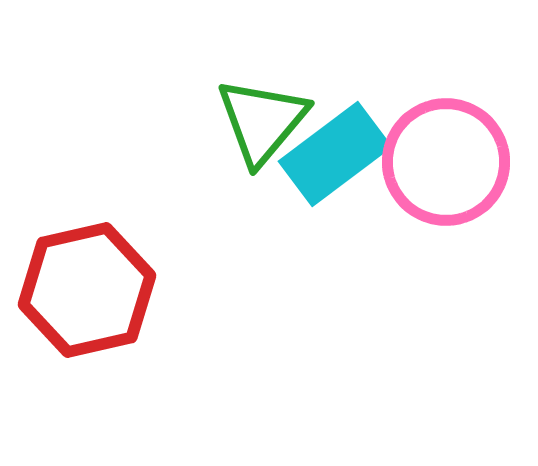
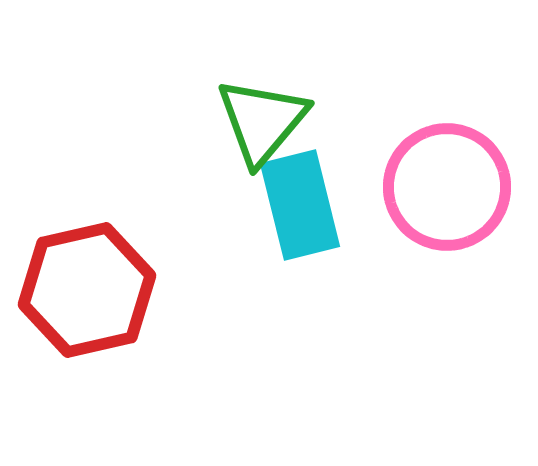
cyan rectangle: moved 35 px left, 51 px down; rotated 67 degrees counterclockwise
pink circle: moved 1 px right, 25 px down
